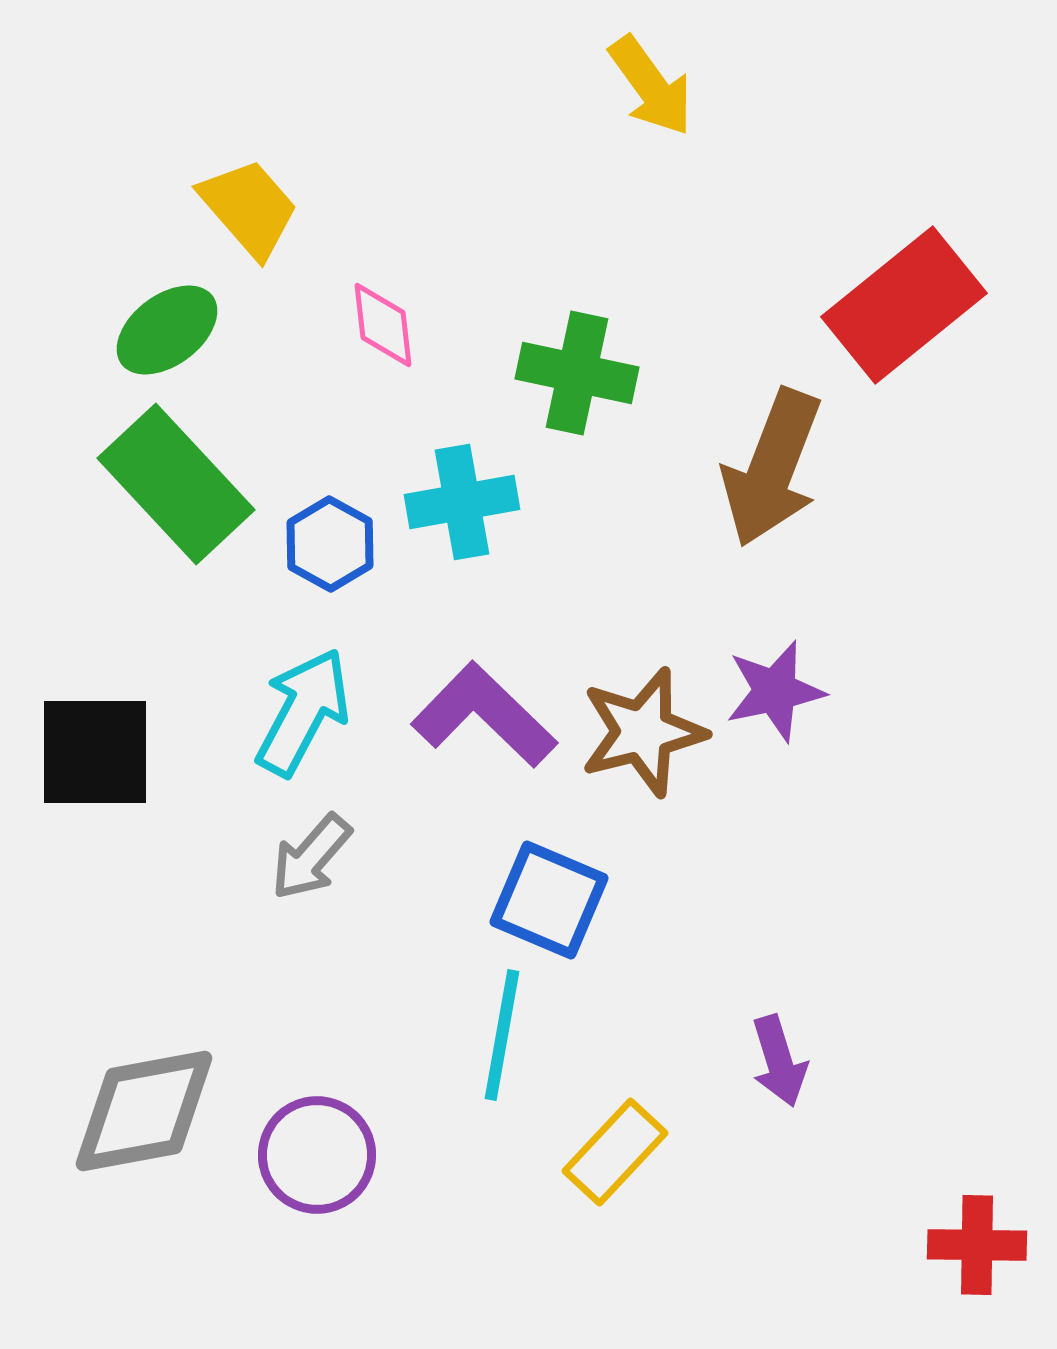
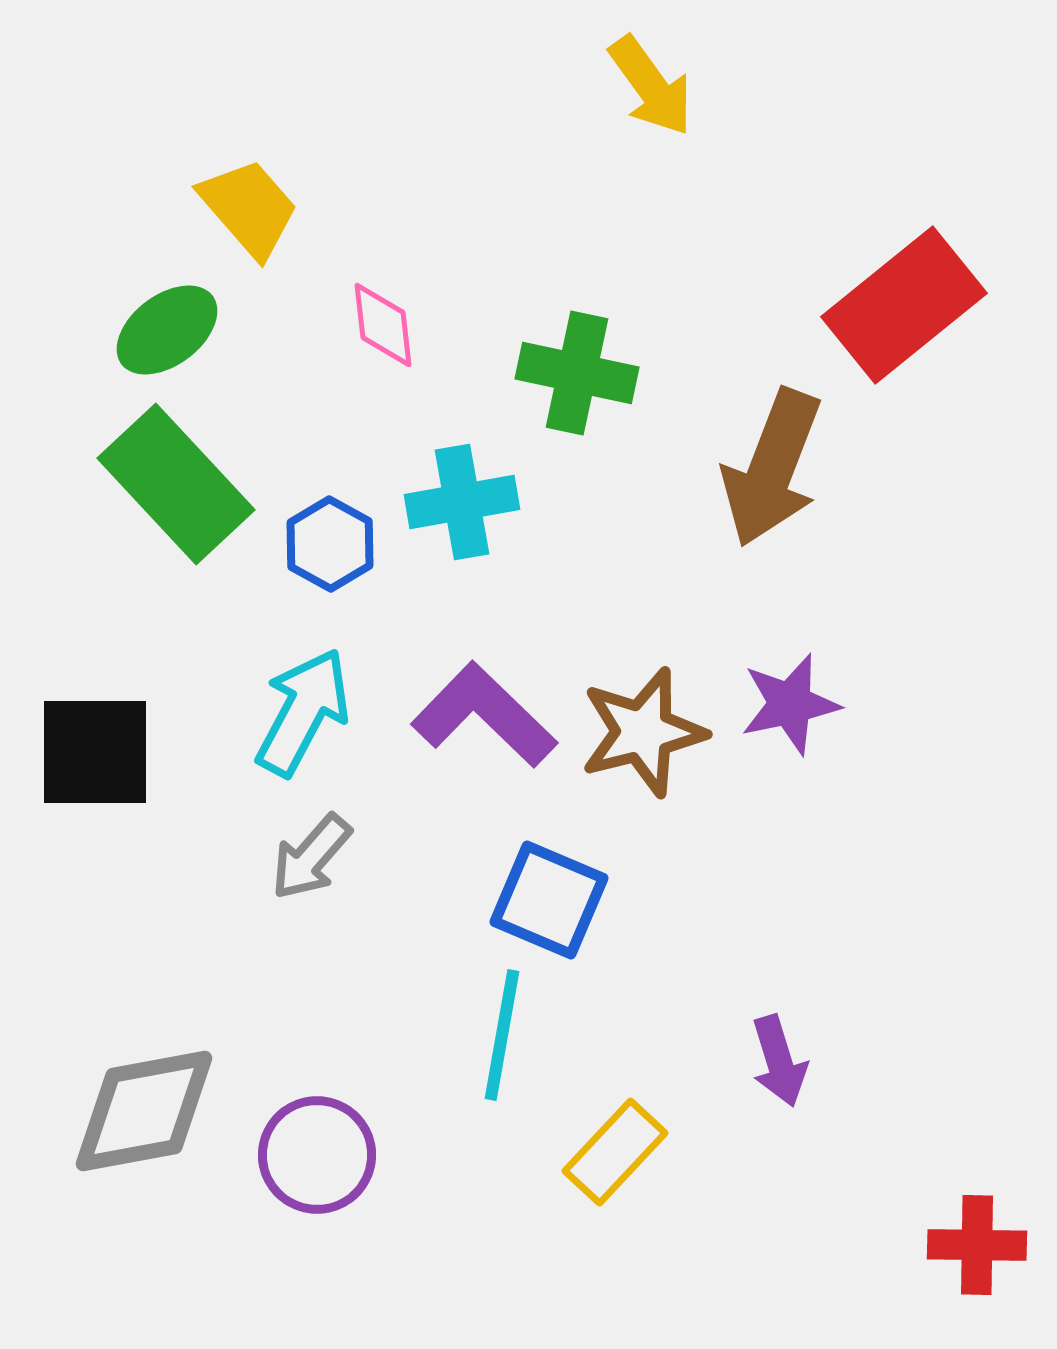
purple star: moved 15 px right, 13 px down
